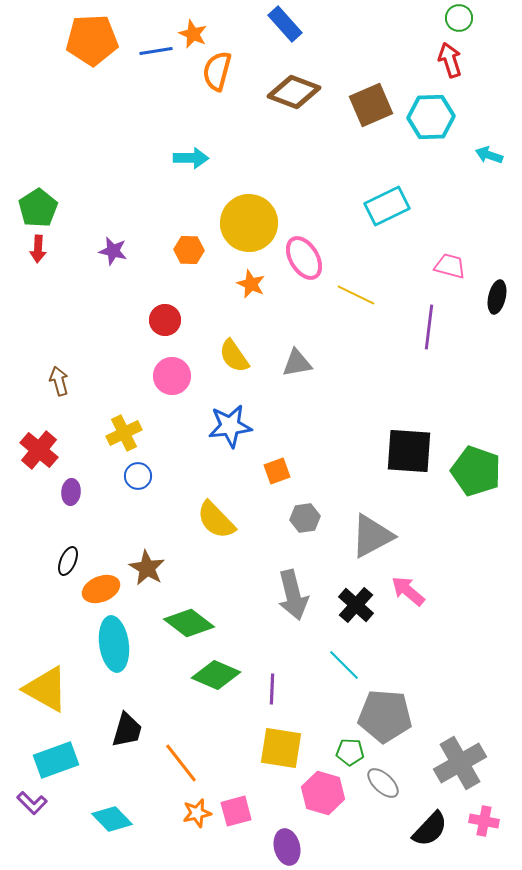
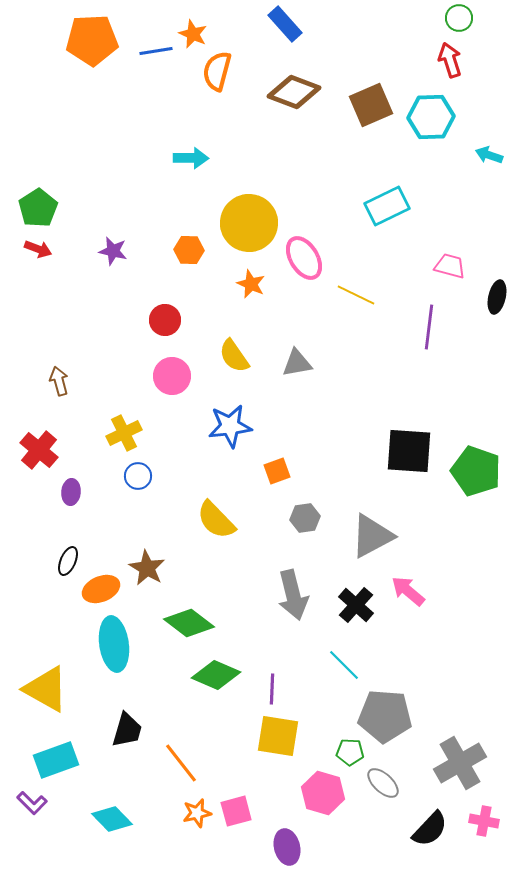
red arrow at (38, 249): rotated 72 degrees counterclockwise
yellow square at (281, 748): moved 3 px left, 12 px up
